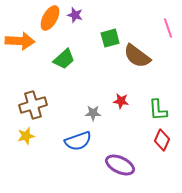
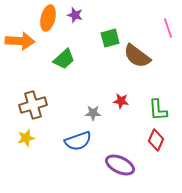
orange ellipse: moved 2 px left; rotated 15 degrees counterclockwise
yellow star: moved 2 px down
red diamond: moved 6 px left
